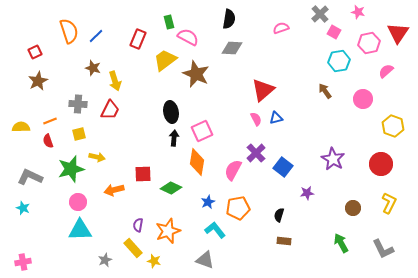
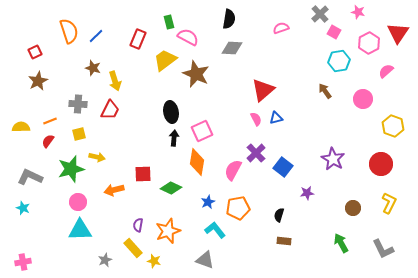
pink hexagon at (369, 43): rotated 15 degrees counterclockwise
red semicircle at (48, 141): rotated 56 degrees clockwise
